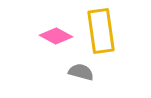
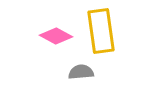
gray semicircle: rotated 20 degrees counterclockwise
